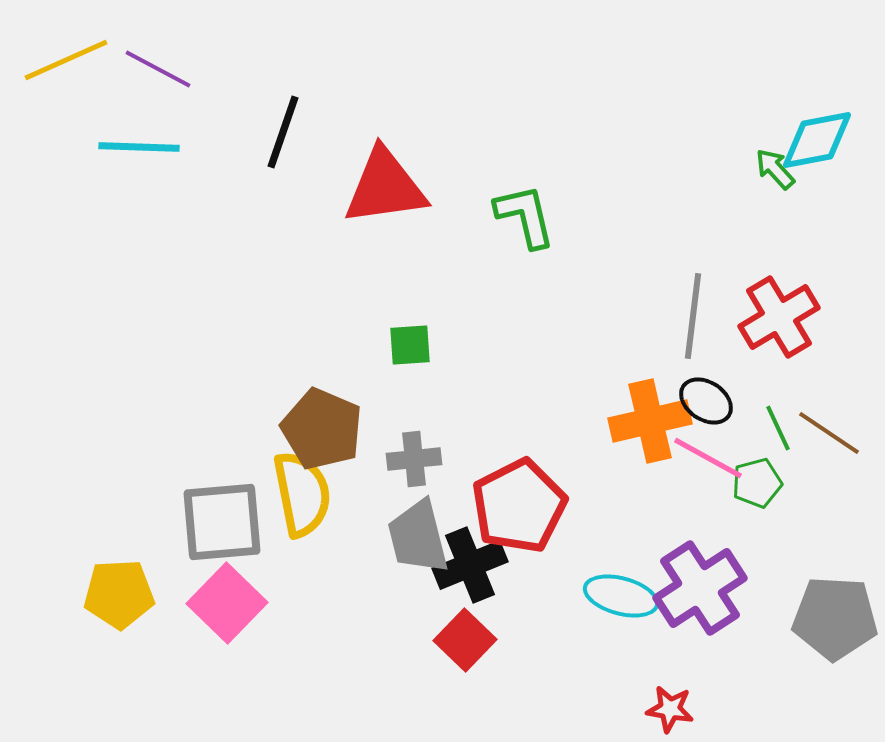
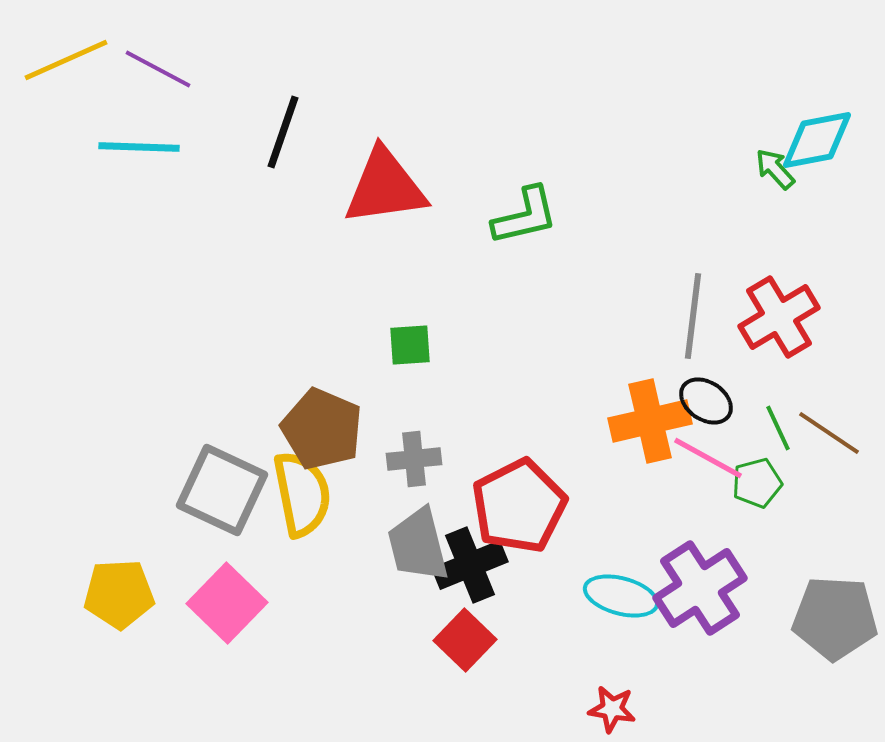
green L-shape: rotated 90 degrees clockwise
gray square: moved 32 px up; rotated 30 degrees clockwise
gray trapezoid: moved 8 px down
red star: moved 58 px left
